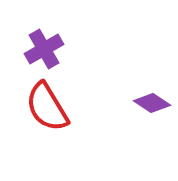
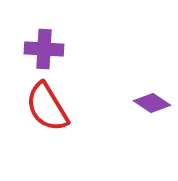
purple cross: rotated 33 degrees clockwise
